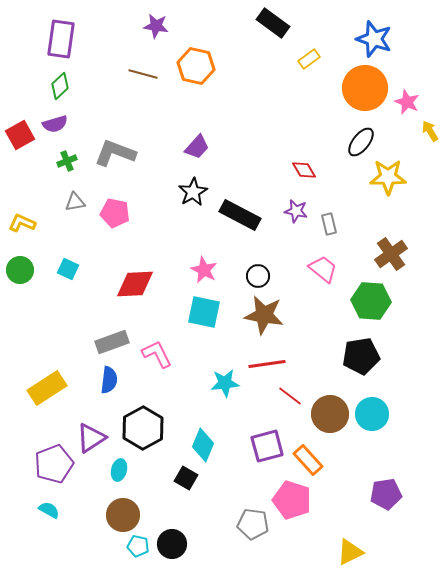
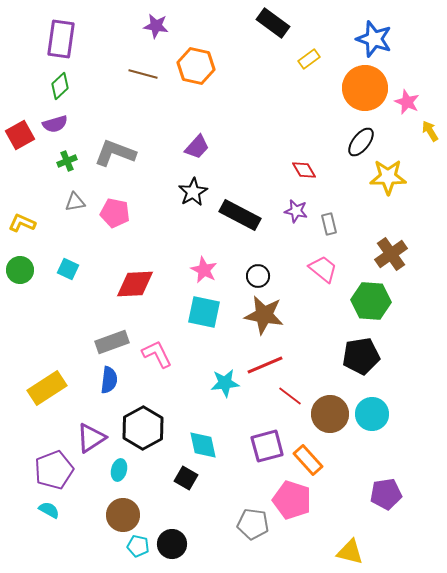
red line at (267, 364): moved 2 px left, 1 px down; rotated 15 degrees counterclockwise
cyan diamond at (203, 445): rotated 36 degrees counterclockwise
purple pentagon at (54, 464): moved 6 px down
yellow triangle at (350, 552): rotated 40 degrees clockwise
